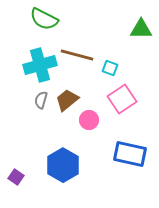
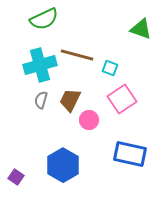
green semicircle: rotated 52 degrees counterclockwise
green triangle: rotated 20 degrees clockwise
brown trapezoid: moved 3 px right; rotated 25 degrees counterclockwise
